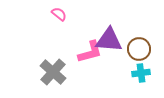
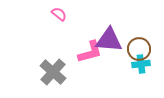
cyan cross: moved 9 px up
